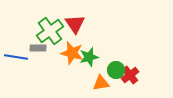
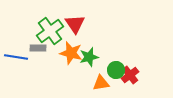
orange star: moved 1 px left
